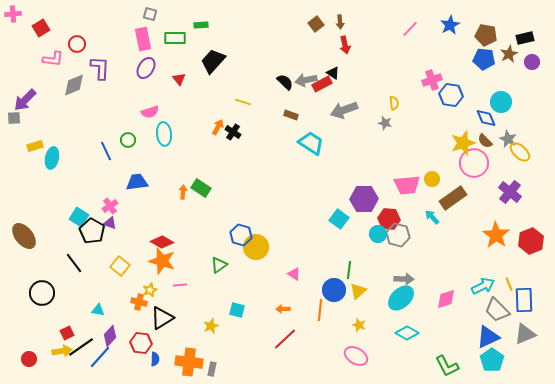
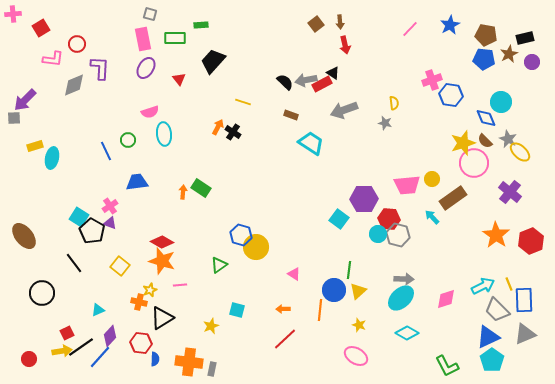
cyan triangle at (98, 310): rotated 32 degrees counterclockwise
